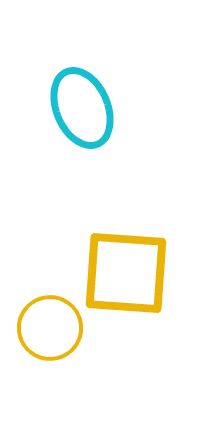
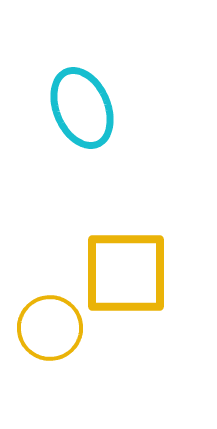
yellow square: rotated 4 degrees counterclockwise
